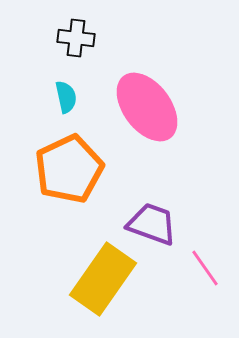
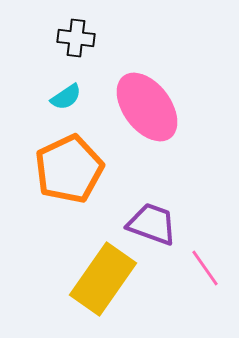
cyan semicircle: rotated 68 degrees clockwise
